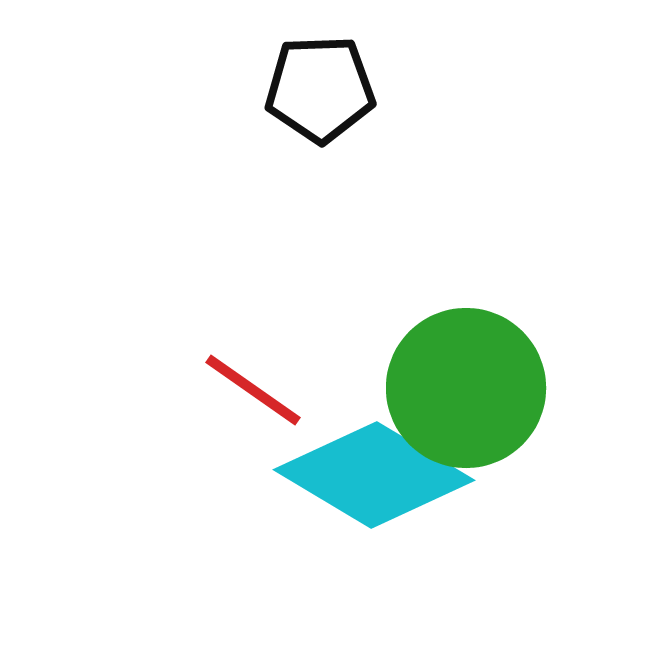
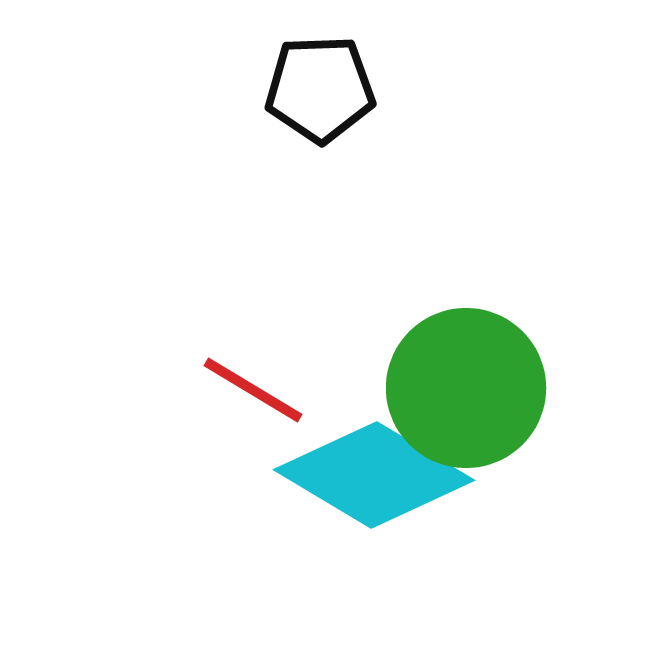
red line: rotated 4 degrees counterclockwise
